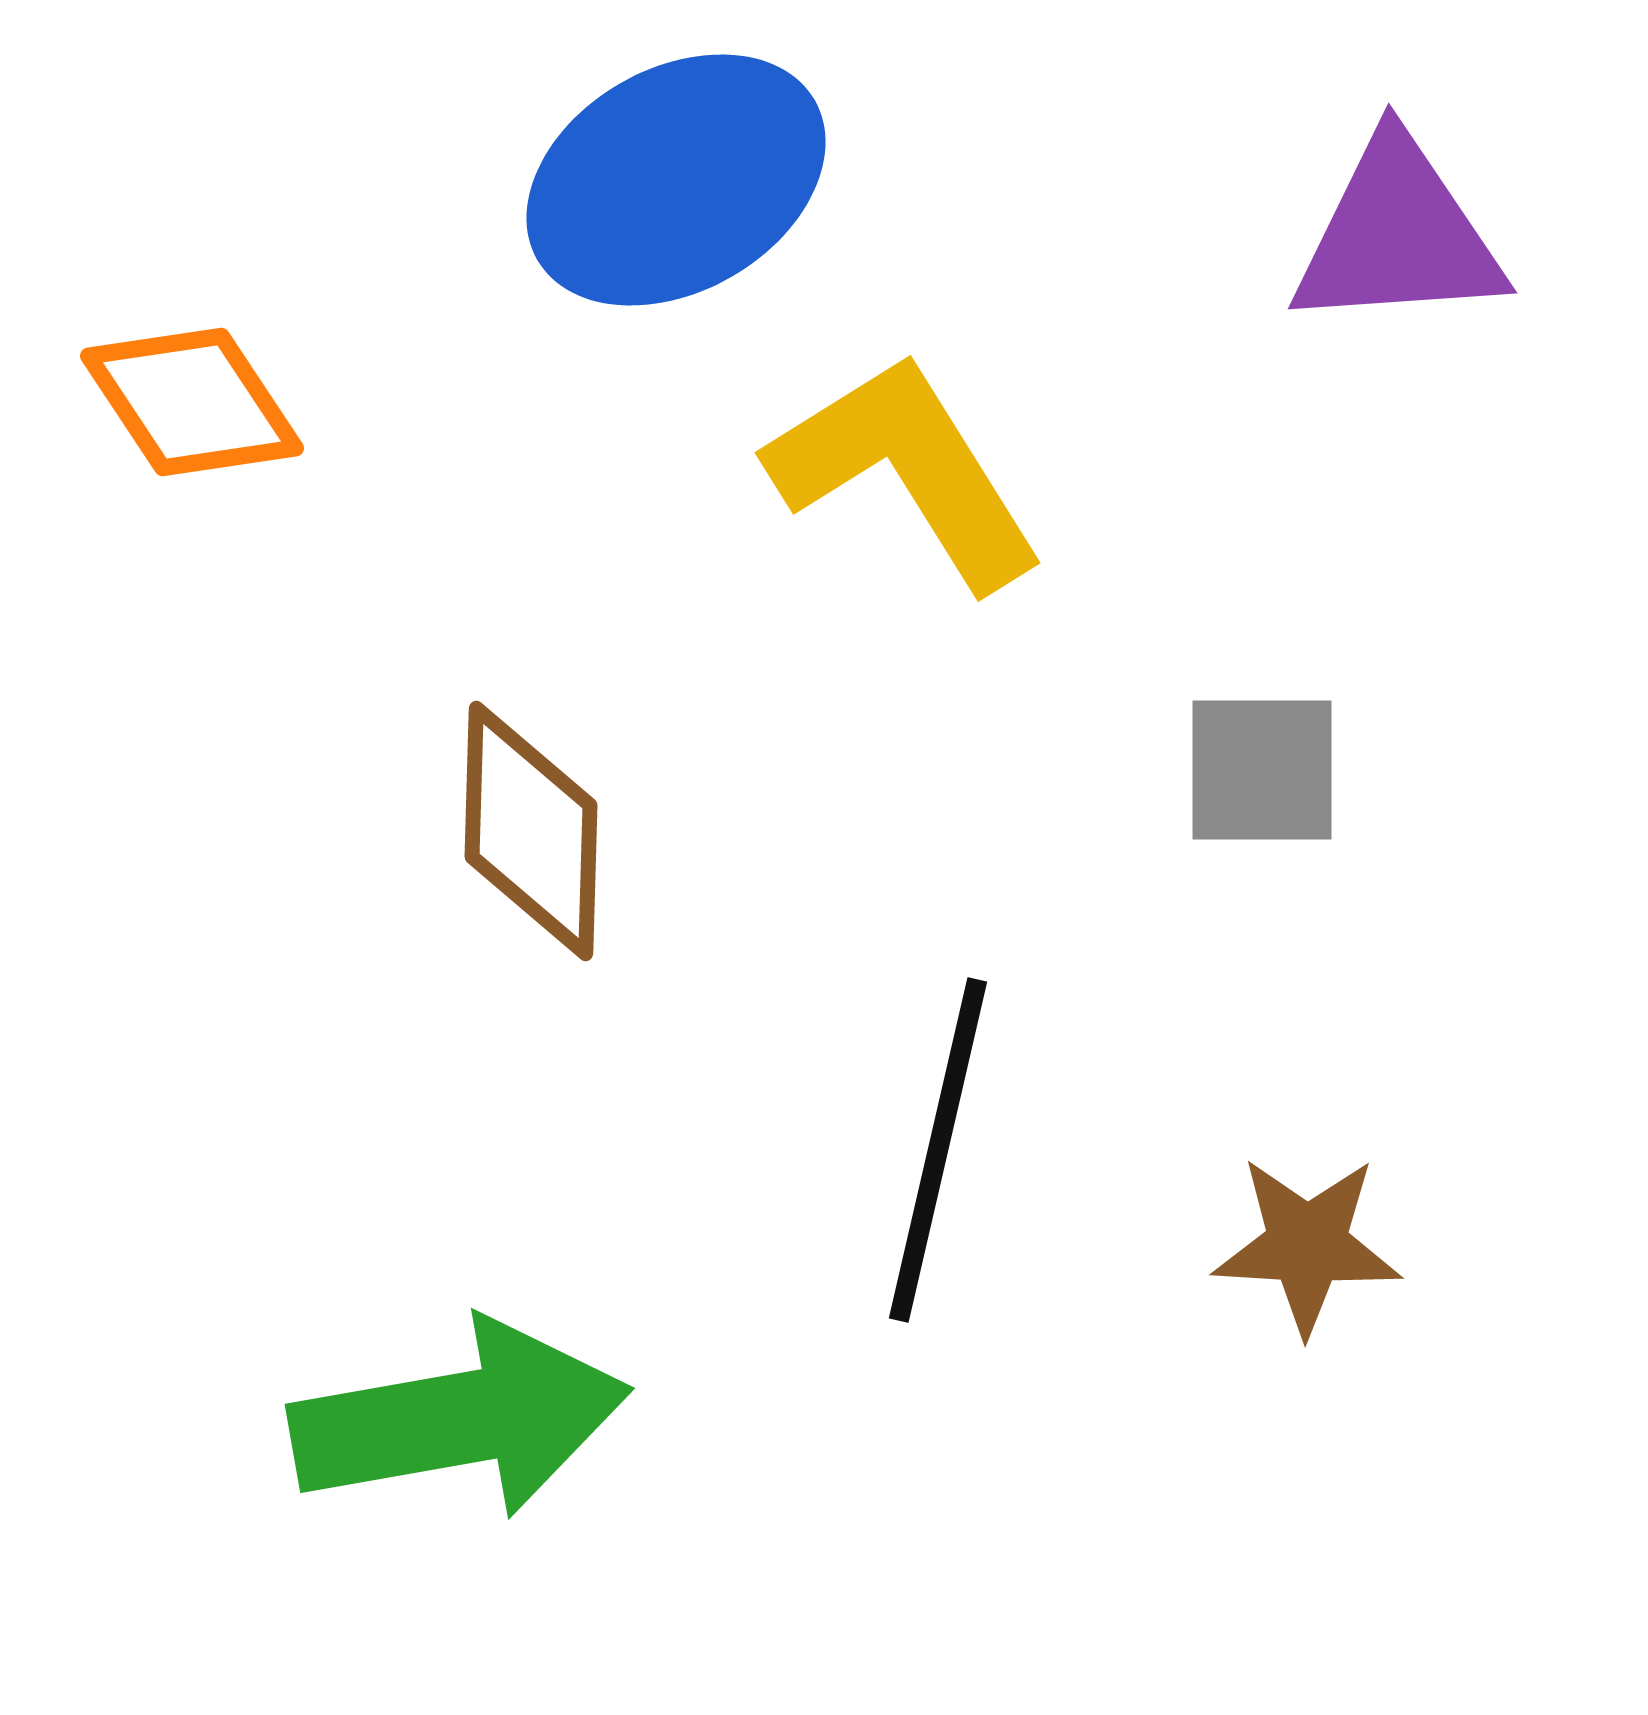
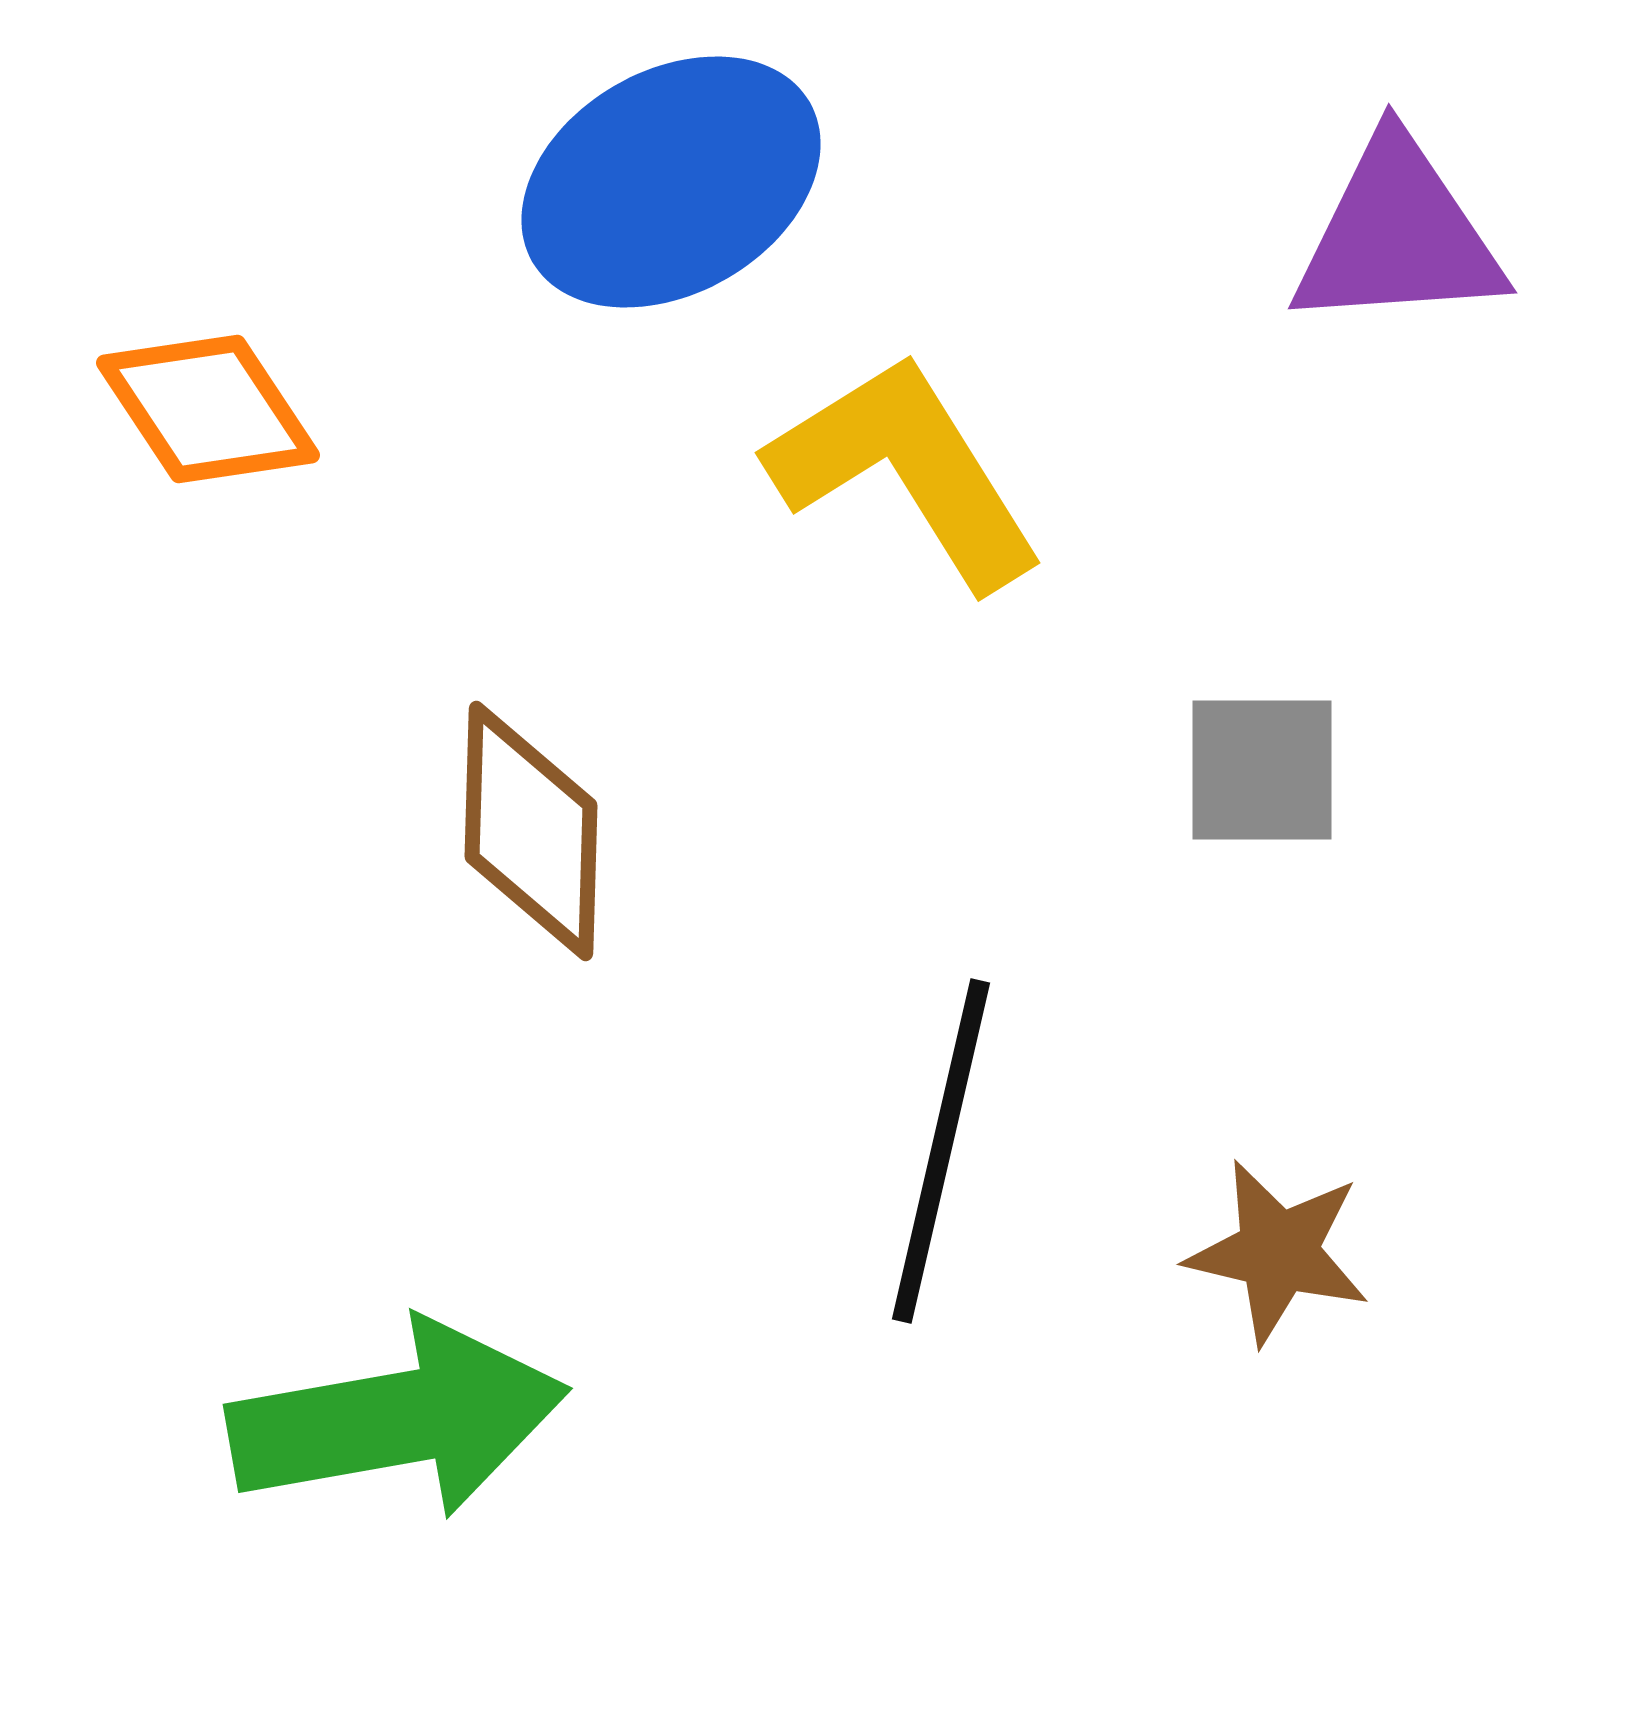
blue ellipse: moved 5 px left, 2 px down
orange diamond: moved 16 px right, 7 px down
black line: moved 3 px right, 1 px down
brown star: moved 29 px left, 7 px down; rotated 10 degrees clockwise
green arrow: moved 62 px left
